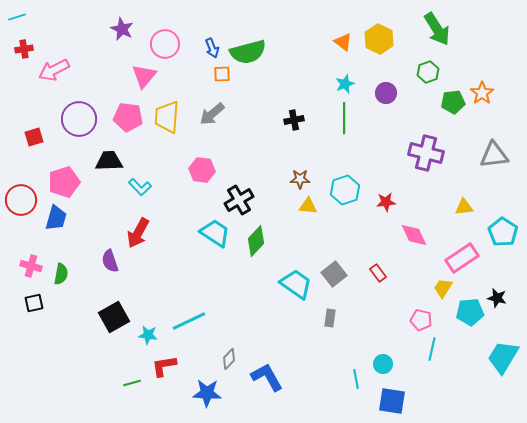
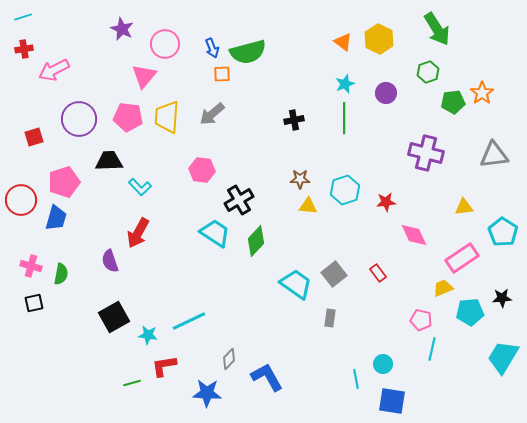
cyan line at (17, 17): moved 6 px right
yellow trapezoid at (443, 288): rotated 35 degrees clockwise
black star at (497, 298): moved 5 px right; rotated 18 degrees counterclockwise
